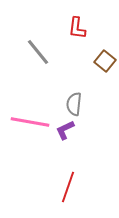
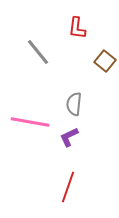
purple L-shape: moved 4 px right, 7 px down
